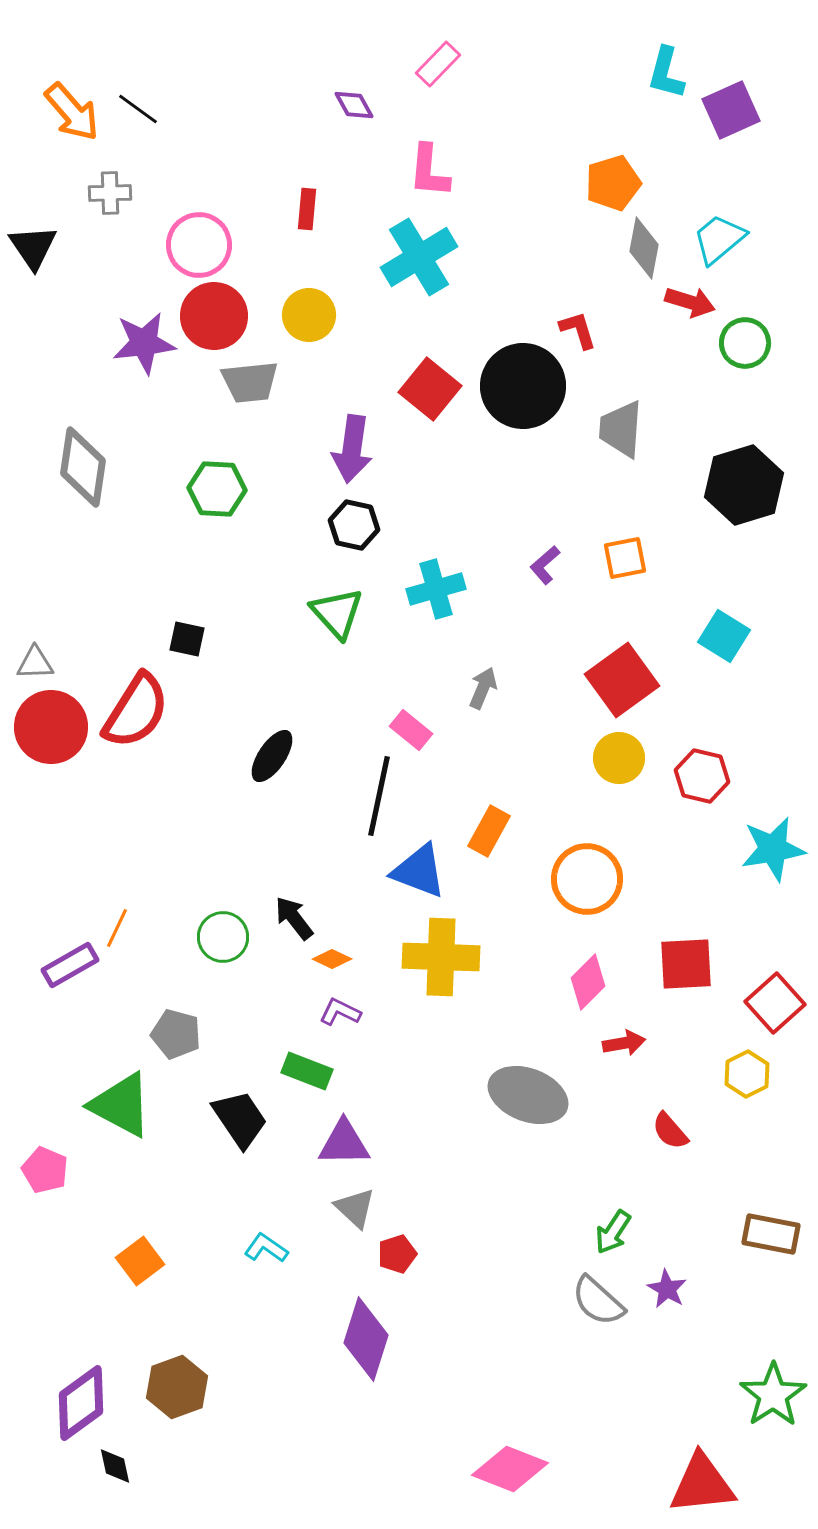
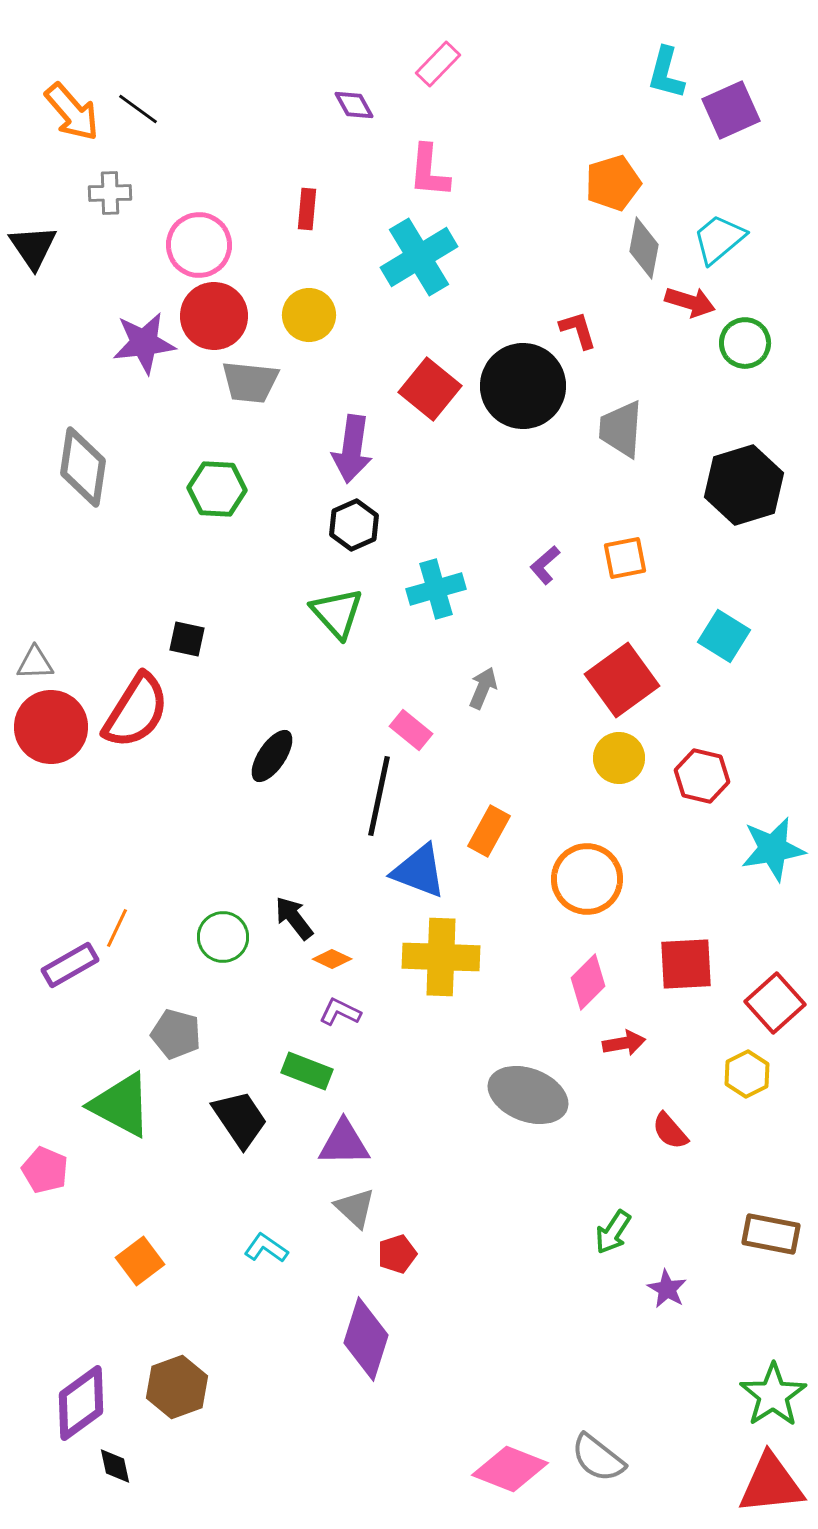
gray trapezoid at (250, 382): rotated 12 degrees clockwise
black hexagon at (354, 525): rotated 24 degrees clockwise
gray semicircle at (598, 1301): moved 157 px down; rotated 4 degrees counterclockwise
red triangle at (702, 1484): moved 69 px right
